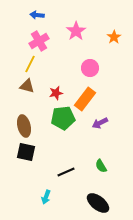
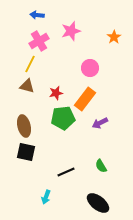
pink star: moved 5 px left; rotated 18 degrees clockwise
